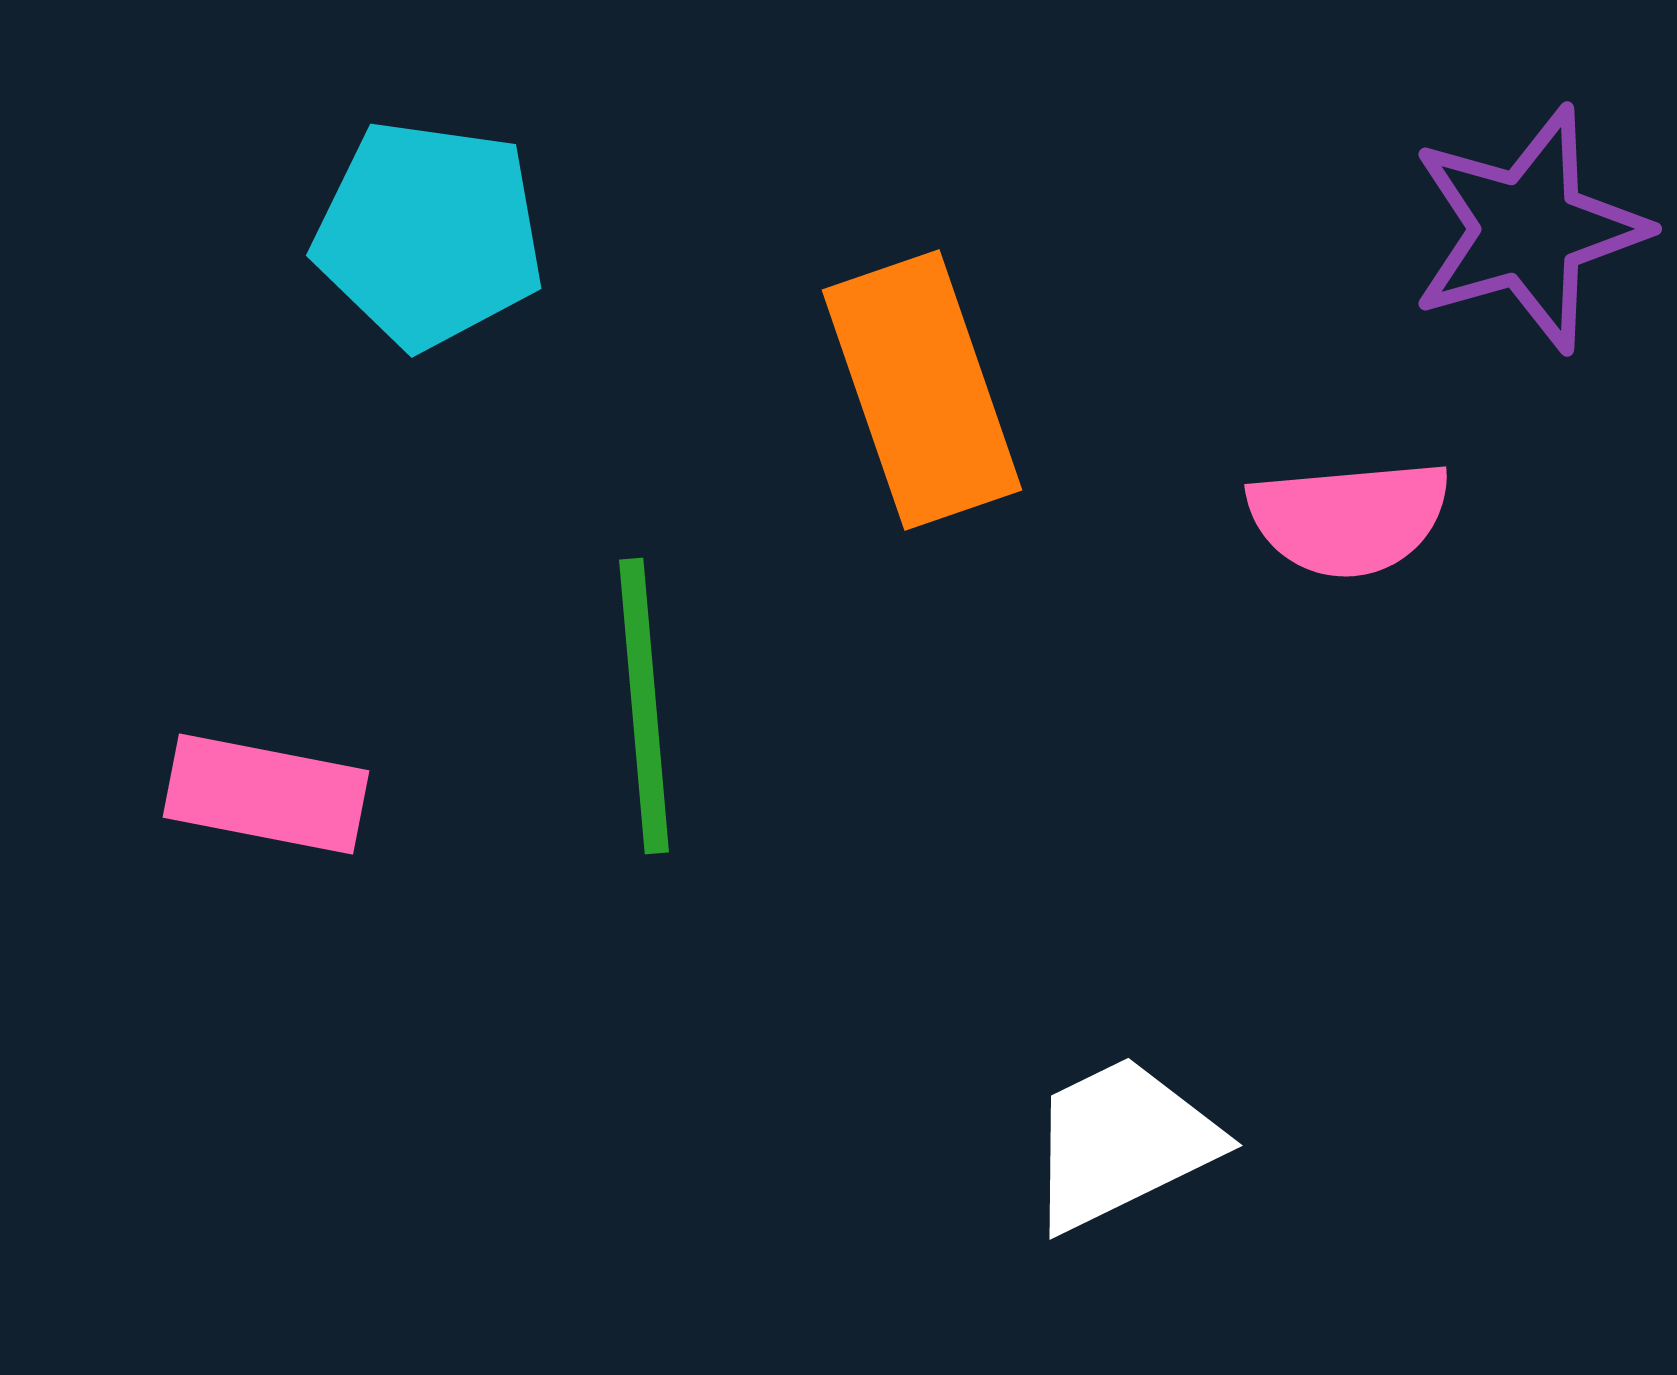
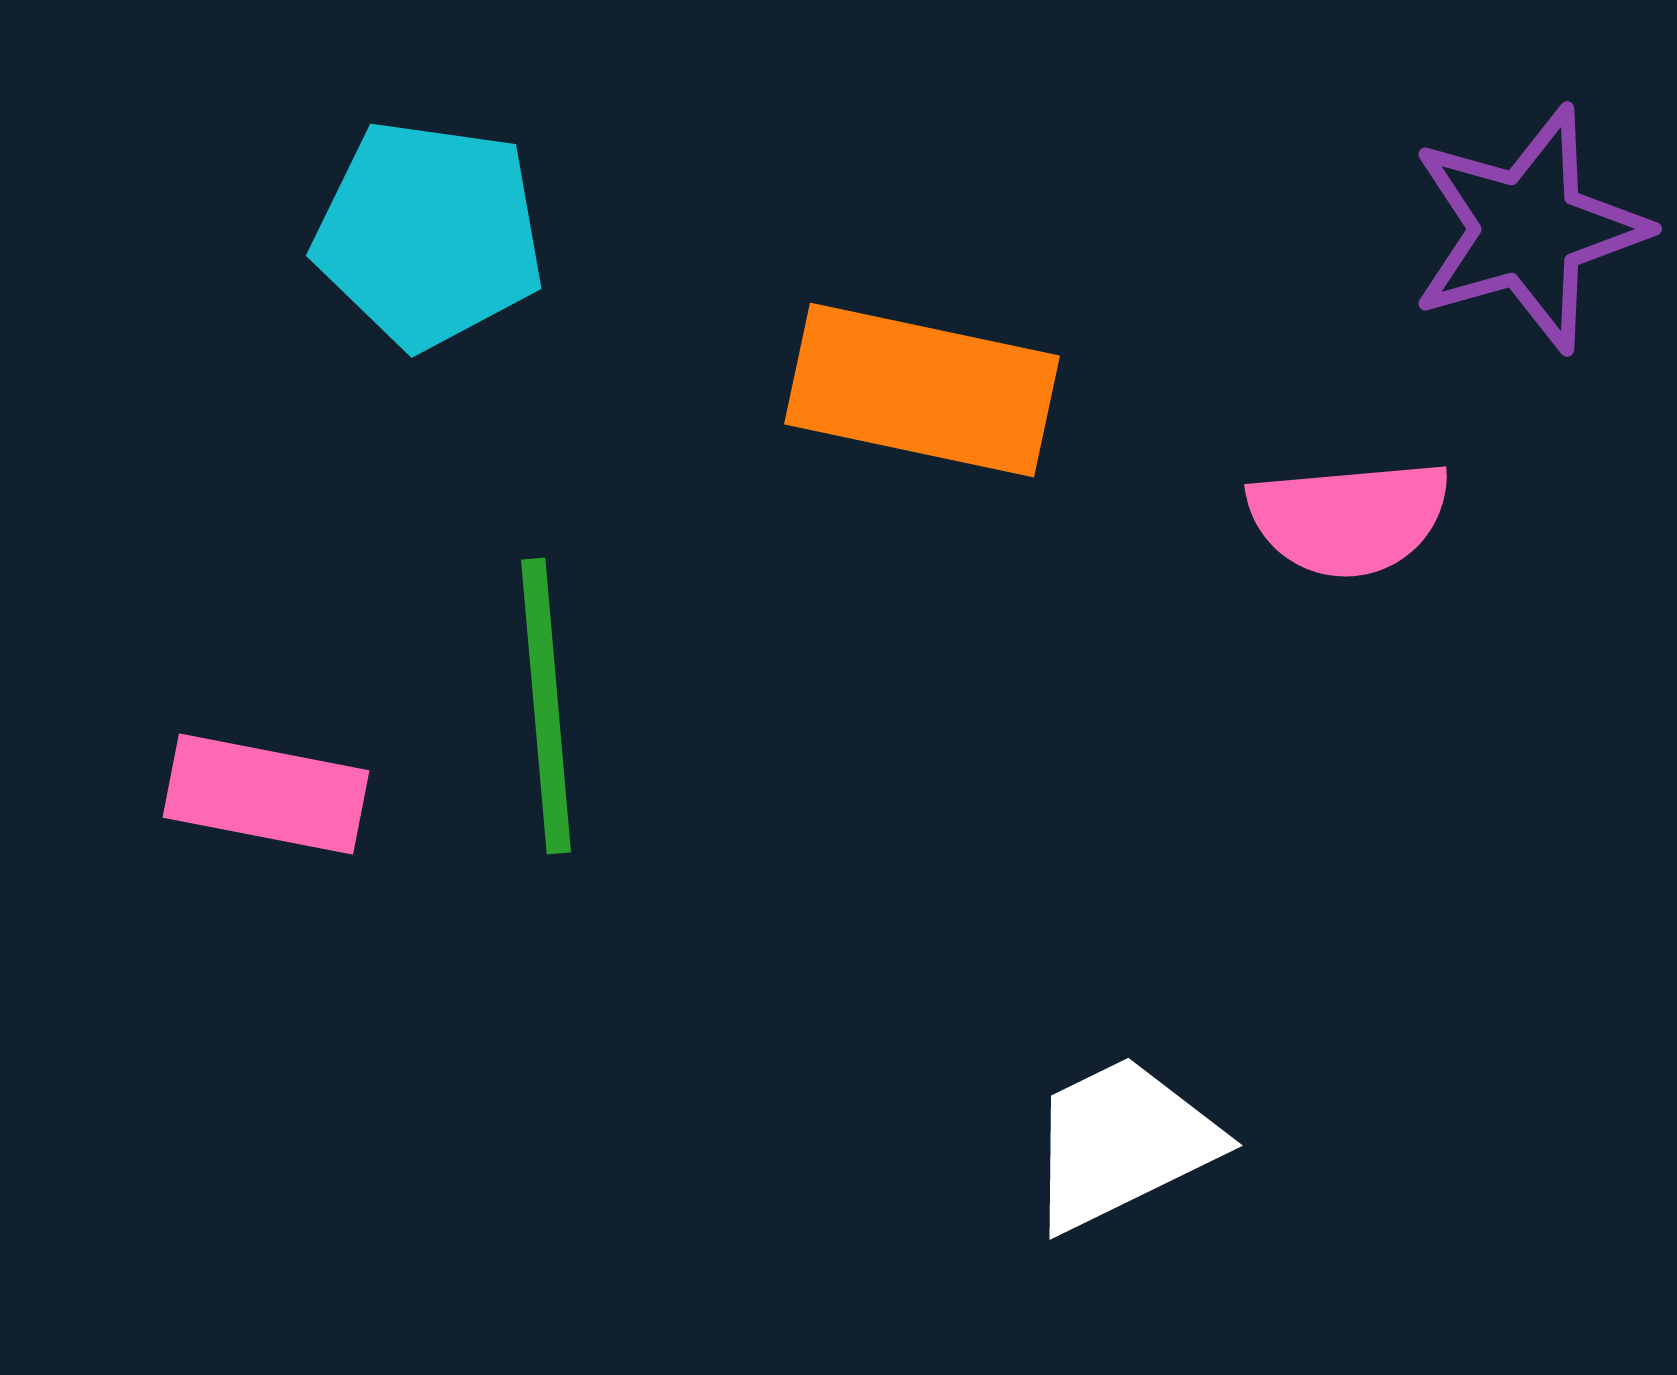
orange rectangle: rotated 59 degrees counterclockwise
green line: moved 98 px left
